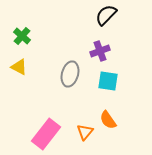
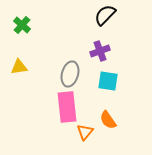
black semicircle: moved 1 px left
green cross: moved 11 px up
yellow triangle: rotated 36 degrees counterclockwise
pink rectangle: moved 21 px right, 27 px up; rotated 44 degrees counterclockwise
